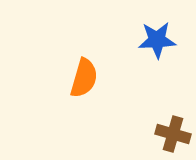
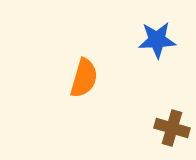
brown cross: moved 1 px left, 6 px up
